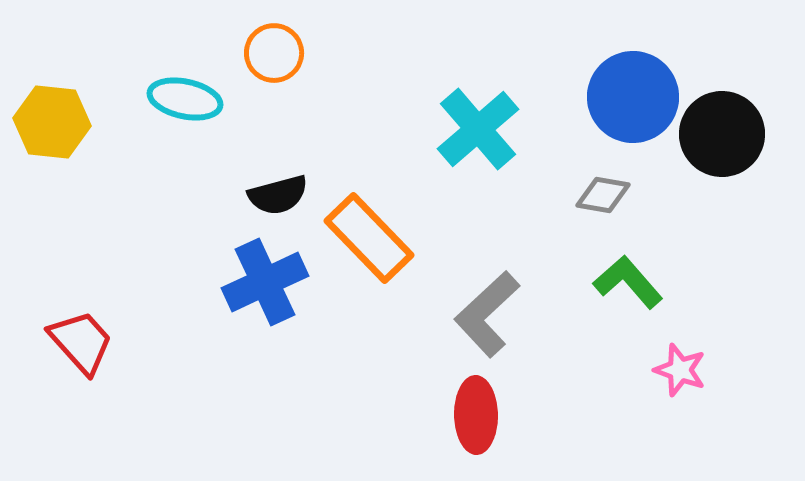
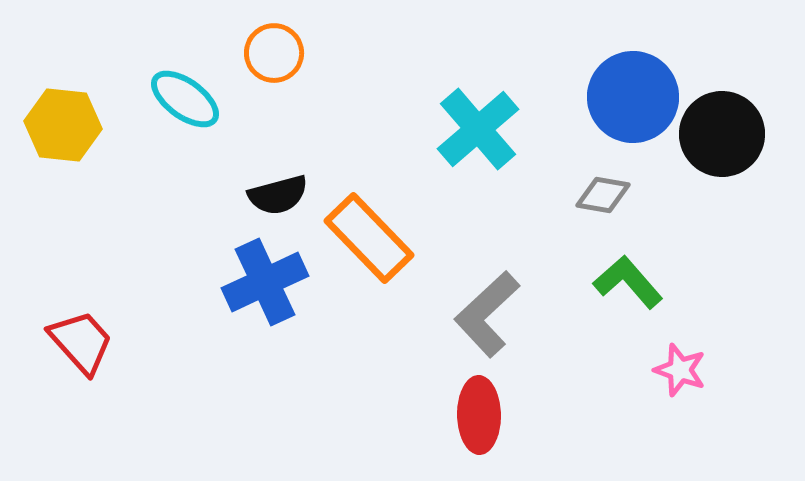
cyan ellipse: rotated 24 degrees clockwise
yellow hexagon: moved 11 px right, 3 px down
red ellipse: moved 3 px right
